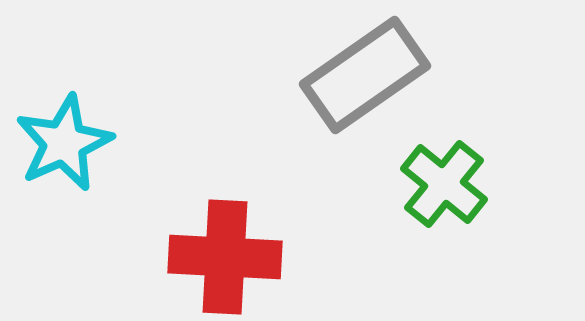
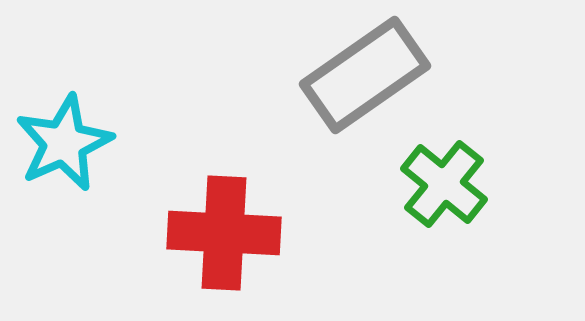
red cross: moved 1 px left, 24 px up
